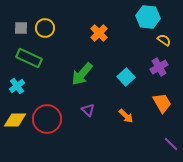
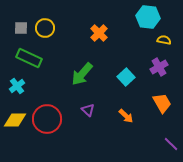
yellow semicircle: rotated 24 degrees counterclockwise
